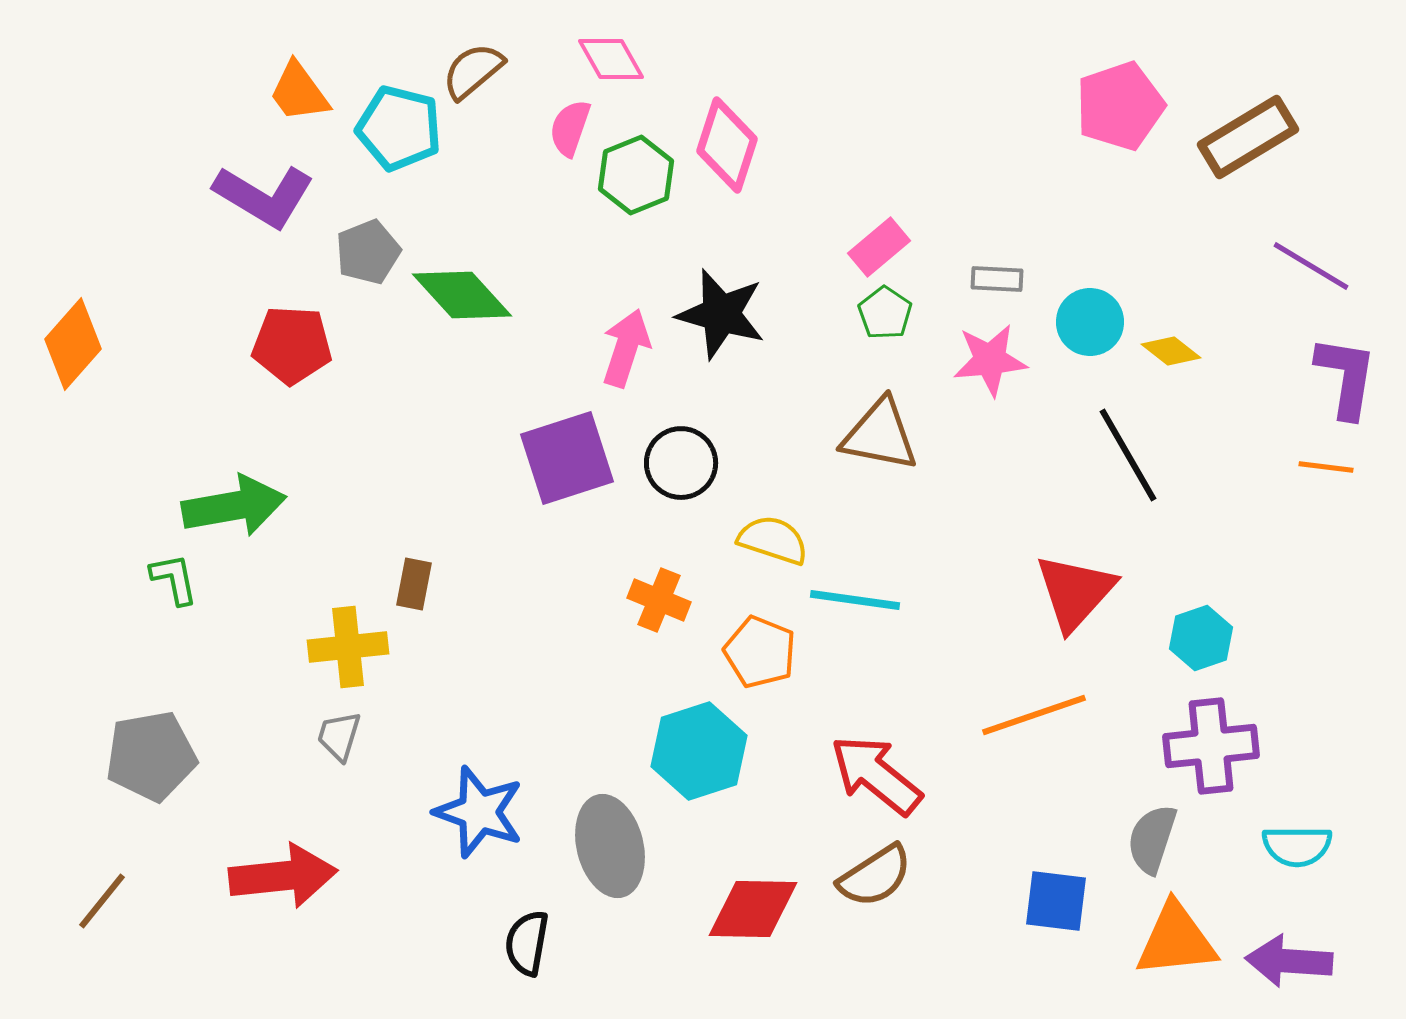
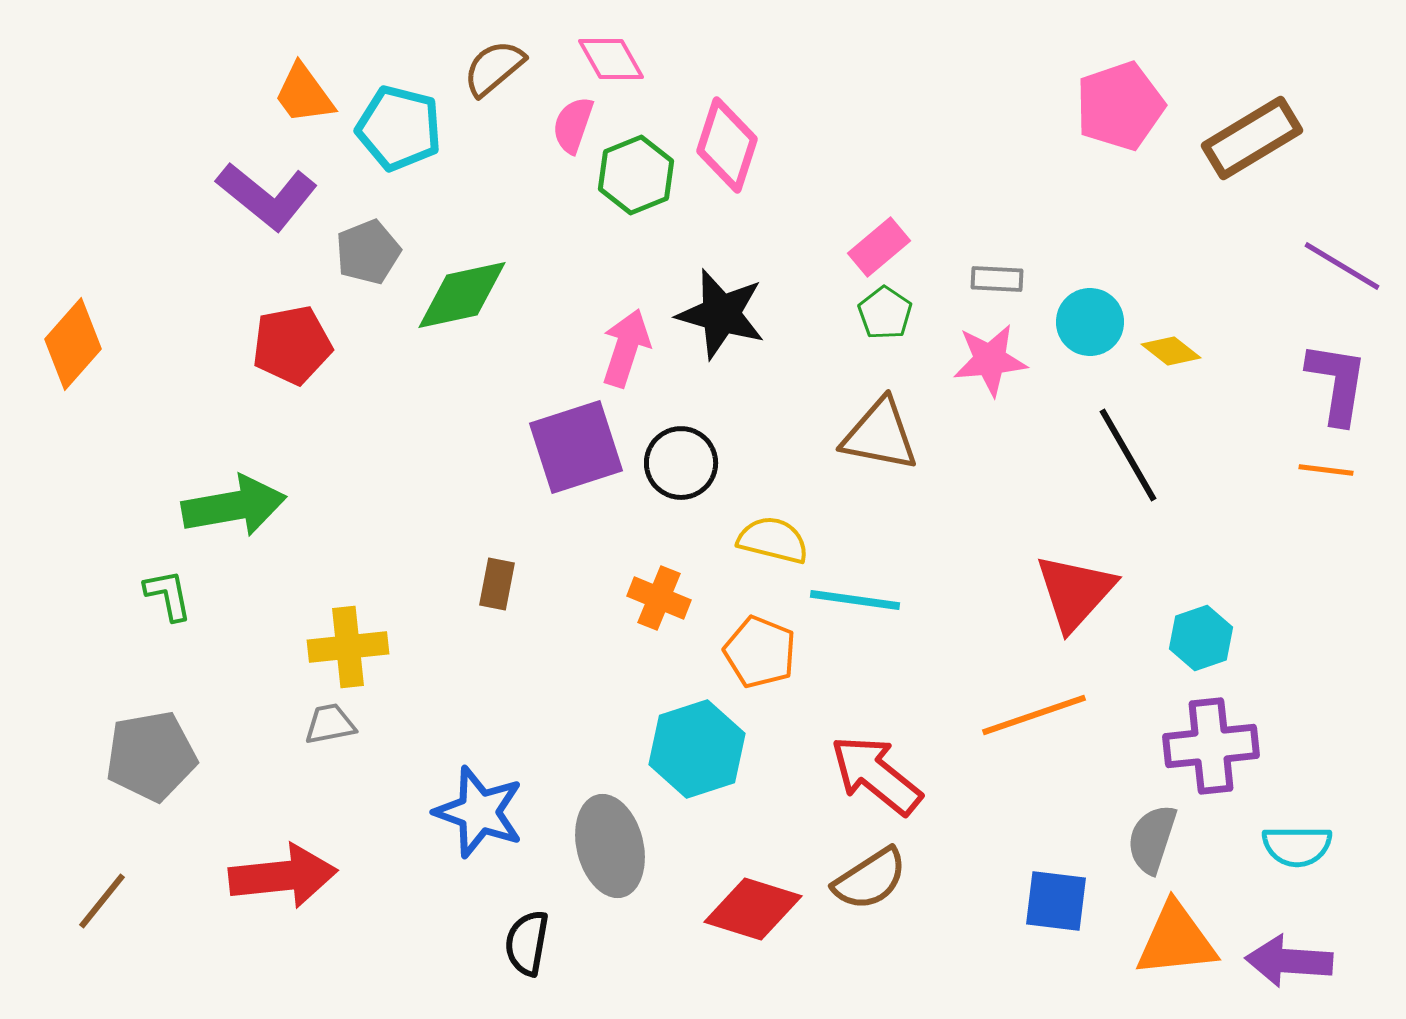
brown semicircle at (473, 71): moved 21 px right, 3 px up
orange trapezoid at (299, 92): moved 5 px right, 2 px down
pink semicircle at (570, 128): moved 3 px right, 3 px up
brown rectangle at (1248, 137): moved 4 px right, 1 px down
purple L-shape at (264, 196): moved 3 px right; rotated 8 degrees clockwise
purple line at (1311, 266): moved 31 px right
green diamond at (462, 295): rotated 60 degrees counterclockwise
red pentagon at (292, 345): rotated 14 degrees counterclockwise
purple L-shape at (1346, 377): moved 9 px left, 6 px down
purple square at (567, 458): moved 9 px right, 11 px up
orange line at (1326, 467): moved 3 px down
yellow semicircle at (773, 540): rotated 4 degrees counterclockwise
green L-shape at (174, 579): moved 6 px left, 16 px down
brown rectangle at (414, 584): moved 83 px right
orange cross at (659, 600): moved 2 px up
gray trapezoid at (339, 736): moved 9 px left, 12 px up; rotated 62 degrees clockwise
cyan hexagon at (699, 751): moved 2 px left, 2 px up
brown semicircle at (875, 876): moved 5 px left, 3 px down
red diamond at (753, 909): rotated 16 degrees clockwise
